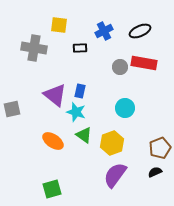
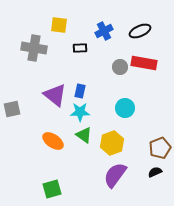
cyan star: moved 4 px right; rotated 18 degrees counterclockwise
